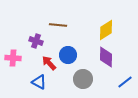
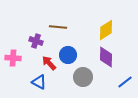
brown line: moved 2 px down
gray circle: moved 2 px up
